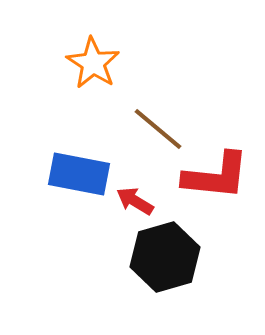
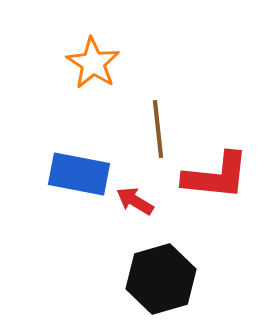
brown line: rotated 44 degrees clockwise
black hexagon: moved 4 px left, 22 px down
